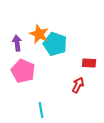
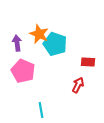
red rectangle: moved 1 px left, 1 px up
